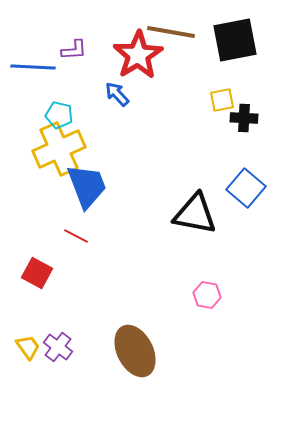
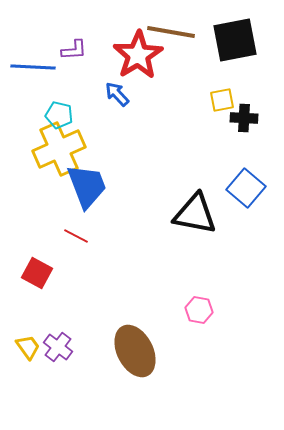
pink hexagon: moved 8 px left, 15 px down
